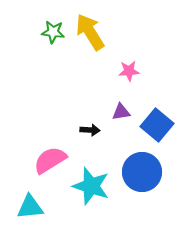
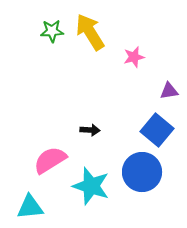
green star: moved 1 px left, 1 px up; rotated 10 degrees counterclockwise
pink star: moved 5 px right, 14 px up; rotated 10 degrees counterclockwise
purple triangle: moved 48 px right, 21 px up
blue square: moved 5 px down
